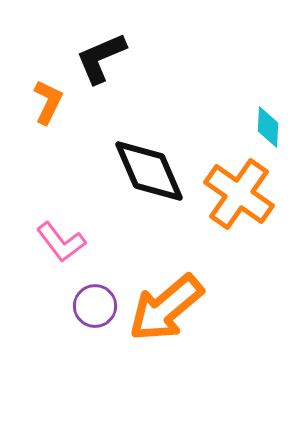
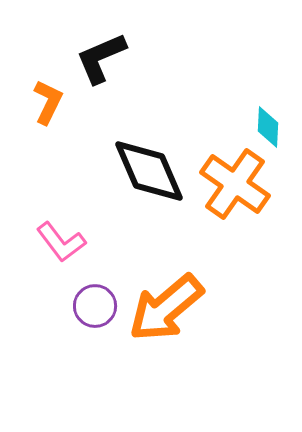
orange cross: moved 4 px left, 10 px up
